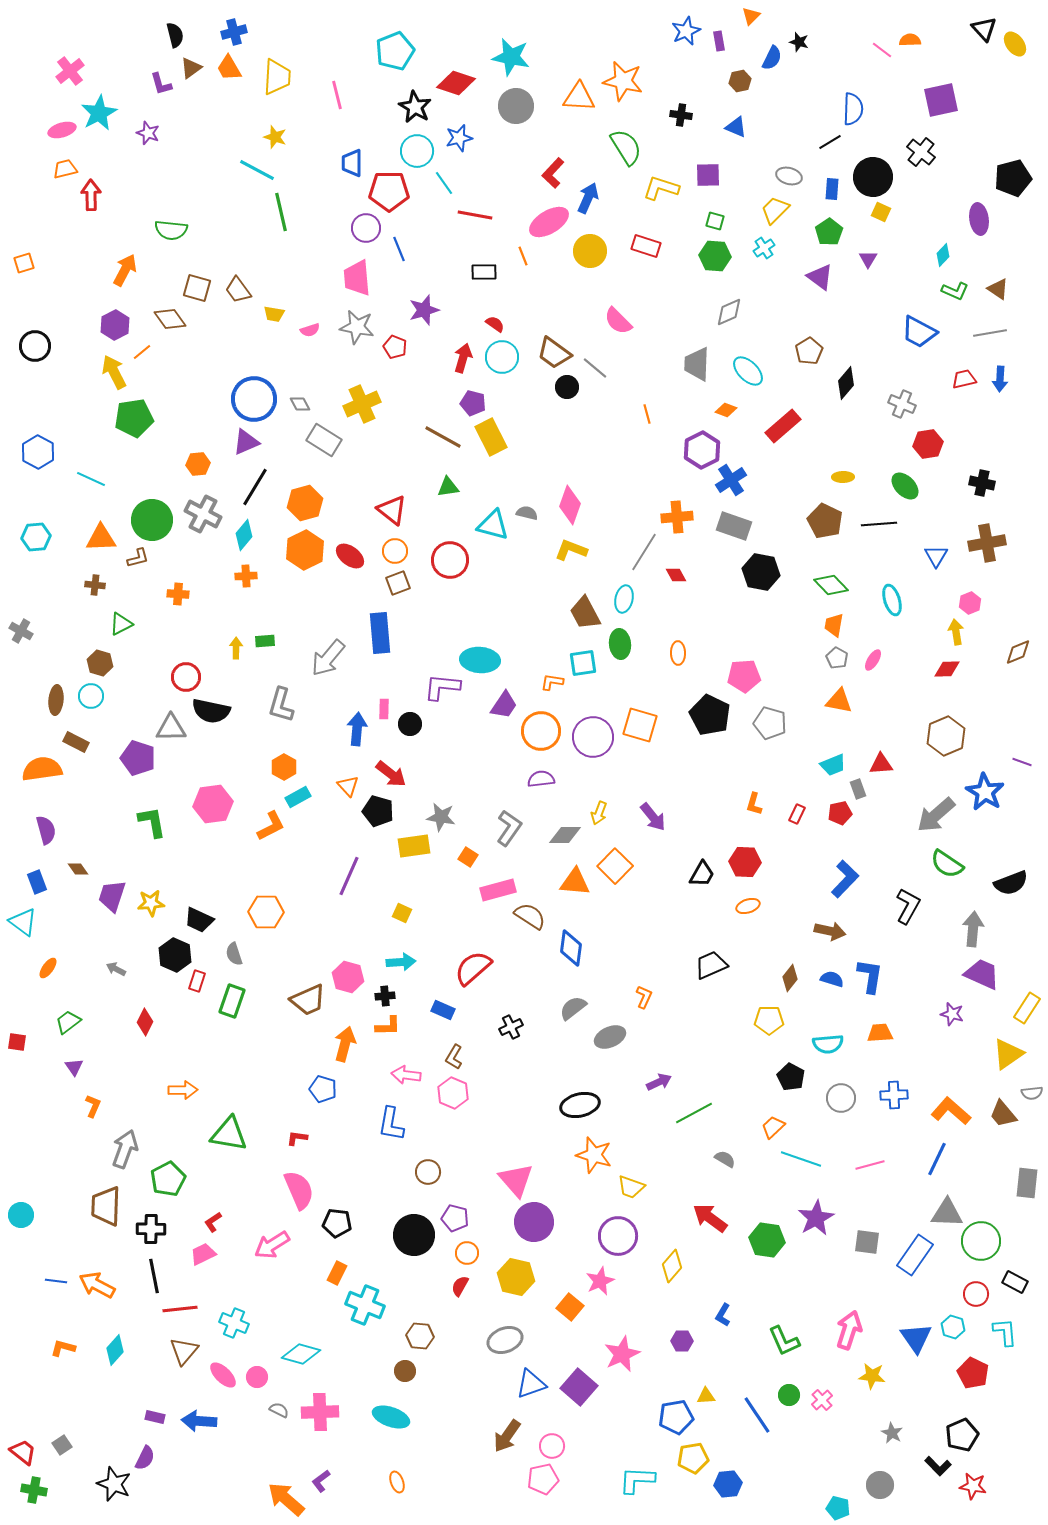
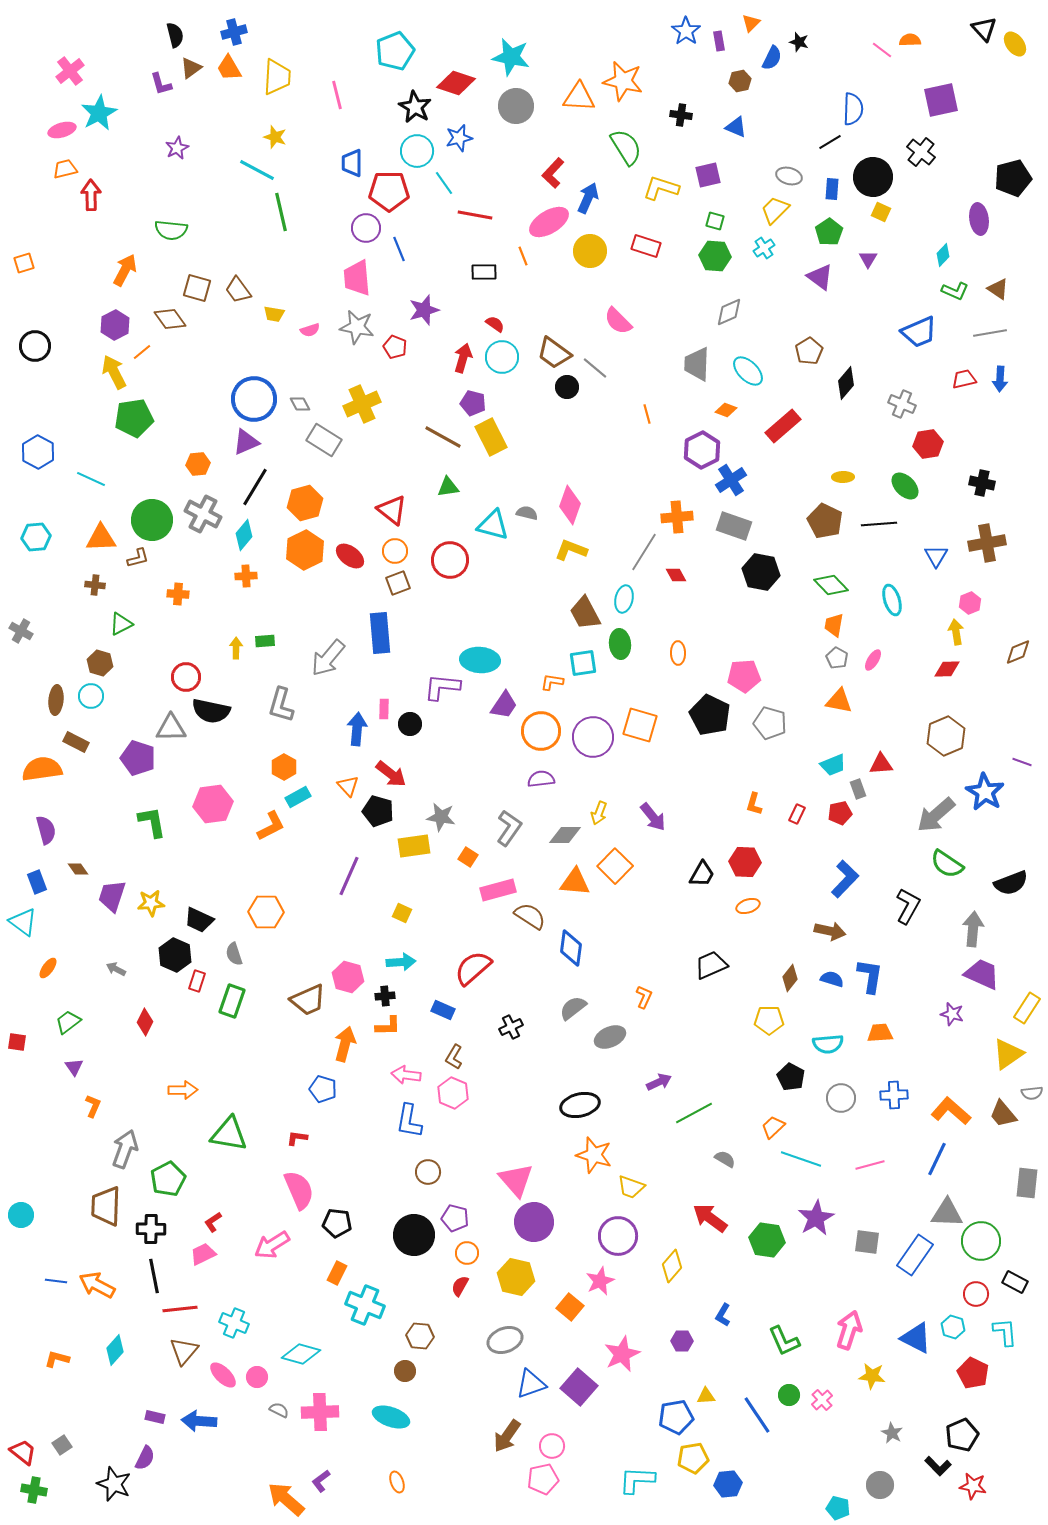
orange triangle at (751, 16): moved 7 px down
blue star at (686, 31): rotated 12 degrees counterclockwise
purple star at (148, 133): moved 29 px right, 15 px down; rotated 25 degrees clockwise
purple square at (708, 175): rotated 12 degrees counterclockwise
blue trapezoid at (919, 332): rotated 51 degrees counterclockwise
blue L-shape at (391, 1124): moved 18 px right, 3 px up
blue triangle at (916, 1338): rotated 28 degrees counterclockwise
orange L-shape at (63, 1348): moved 6 px left, 11 px down
